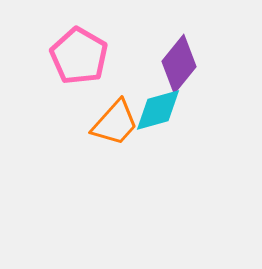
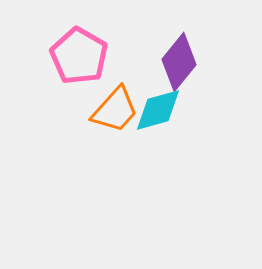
purple diamond: moved 2 px up
orange trapezoid: moved 13 px up
